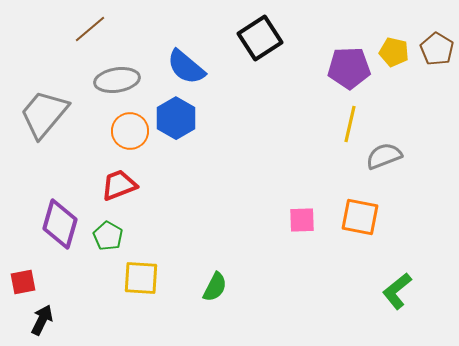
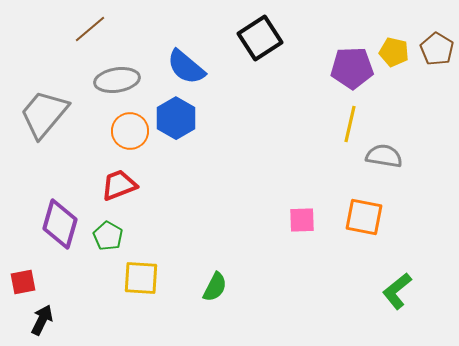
purple pentagon: moved 3 px right
gray semicircle: rotated 30 degrees clockwise
orange square: moved 4 px right
